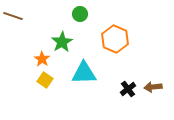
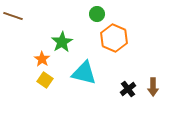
green circle: moved 17 px right
orange hexagon: moved 1 px left, 1 px up
cyan triangle: rotated 16 degrees clockwise
brown arrow: rotated 84 degrees counterclockwise
